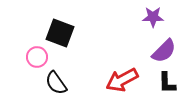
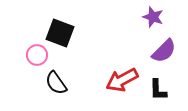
purple star: rotated 20 degrees clockwise
pink circle: moved 2 px up
black L-shape: moved 9 px left, 7 px down
